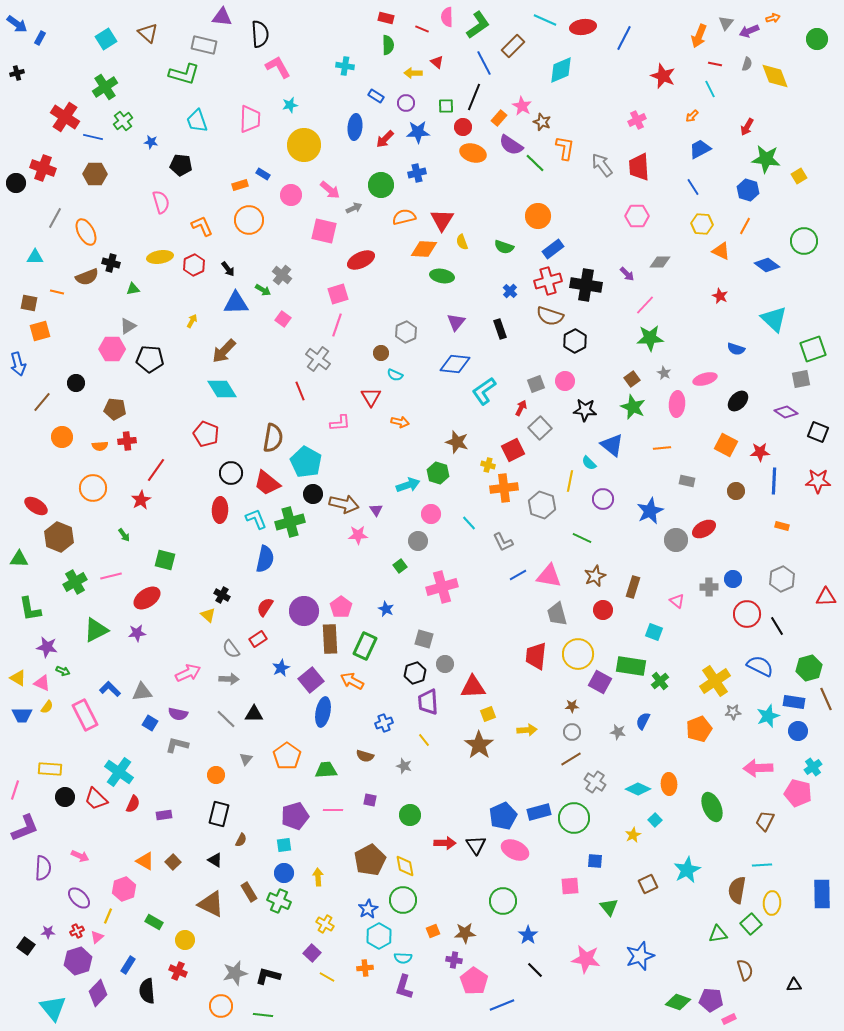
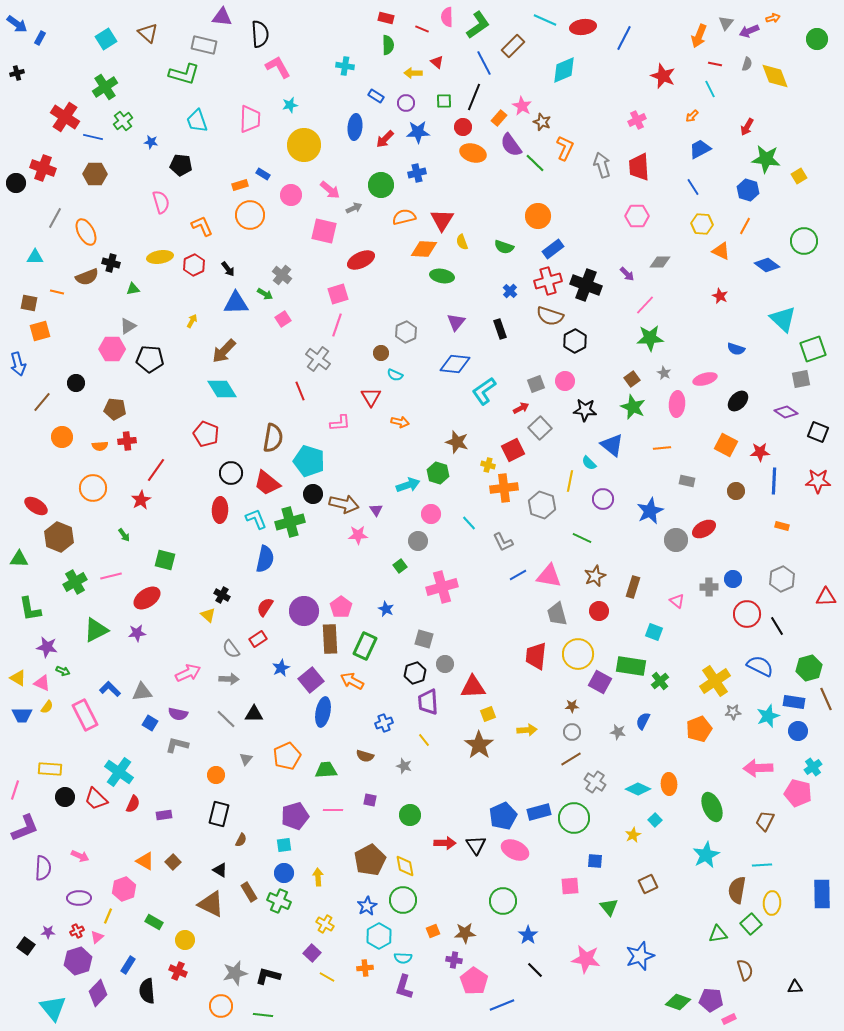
cyan diamond at (561, 70): moved 3 px right
green square at (446, 106): moved 2 px left, 5 px up
purple semicircle at (511, 145): rotated 20 degrees clockwise
orange L-shape at (565, 148): rotated 15 degrees clockwise
gray arrow at (602, 165): rotated 20 degrees clockwise
orange circle at (249, 220): moved 1 px right, 5 px up
black cross at (586, 285): rotated 12 degrees clockwise
green arrow at (263, 290): moved 2 px right, 4 px down
pink square at (283, 319): rotated 21 degrees clockwise
cyan triangle at (774, 319): moved 9 px right
red arrow at (521, 408): rotated 35 degrees clockwise
cyan pentagon at (306, 462): moved 3 px right, 1 px up; rotated 12 degrees counterclockwise
red circle at (603, 610): moved 4 px left, 1 px down
orange pentagon at (287, 756): rotated 12 degrees clockwise
black triangle at (215, 860): moved 5 px right, 10 px down
cyan star at (687, 870): moved 19 px right, 15 px up
purple ellipse at (79, 898): rotated 45 degrees counterclockwise
blue star at (368, 909): moved 1 px left, 3 px up
black triangle at (794, 985): moved 1 px right, 2 px down
